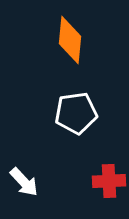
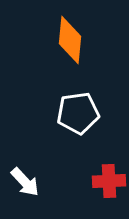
white pentagon: moved 2 px right
white arrow: moved 1 px right
